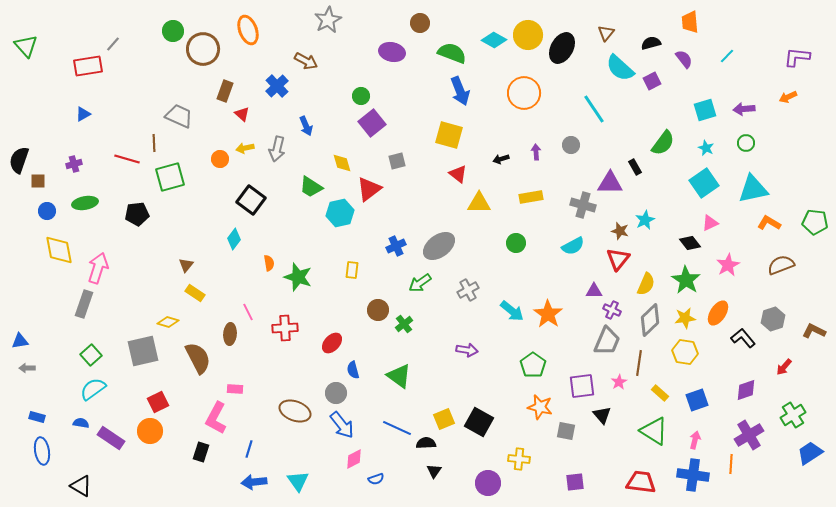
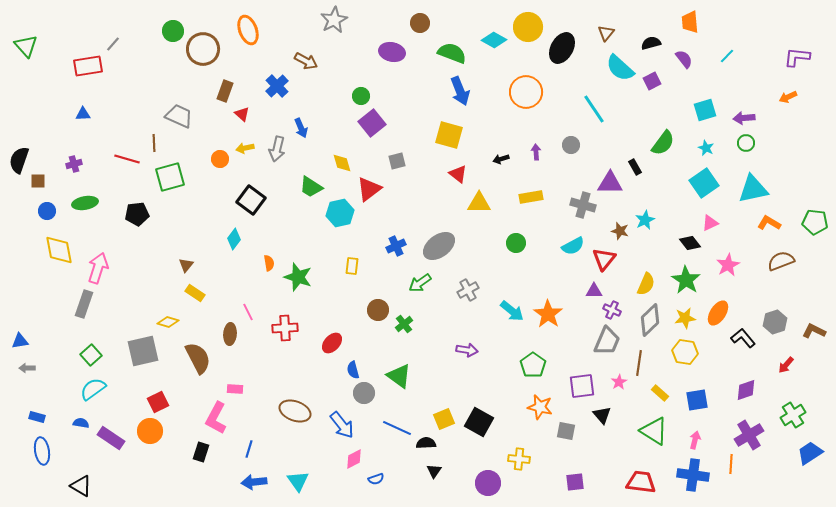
gray star at (328, 20): moved 6 px right
yellow circle at (528, 35): moved 8 px up
orange circle at (524, 93): moved 2 px right, 1 px up
purple arrow at (744, 109): moved 9 px down
blue triangle at (83, 114): rotated 28 degrees clockwise
blue arrow at (306, 126): moved 5 px left, 2 px down
red triangle at (618, 259): moved 14 px left
brown semicircle at (781, 265): moved 4 px up
yellow rectangle at (352, 270): moved 4 px up
gray hexagon at (773, 319): moved 2 px right, 3 px down
red arrow at (784, 367): moved 2 px right, 2 px up
gray circle at (336, 393): moved 28 px right
blue square at (697, 400): rotated 10 degrees clockwise
